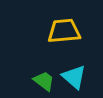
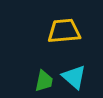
green trapezoid: rotated 65 degrees clockwise
